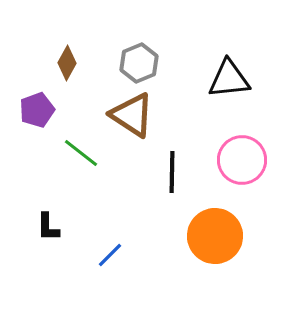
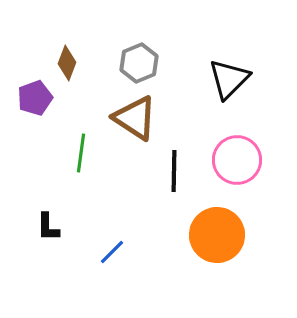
brown diamond: rotated 8 degrees counterclockwise
black triangle: rotated 39 degrees counterclockwise
purple pentagon: moved 2 px left, 12 px up
brown triangle: moved 3 px right, 3 px down
green line: rotated 60 degrees clockwise
pink circle: moved 5 px left
black line: moved 2 px right, 1 px up
orange circle: moved 2 px right, 1 px up
blue line: moved 2 px right, 3 px up
